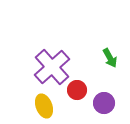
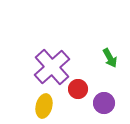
red circle: moved 1 px right, 1 px up
yellow ellipse: rotated 35 degrees clockwise
